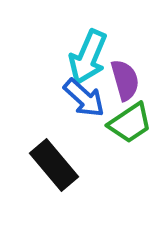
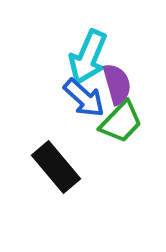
purple semicircle: moved 8 px left, 4 px down
green trapezoid: moved 9 px left, 1 px up; rotated 12 degrees counterclockwise
black rectangle: moved 2 px right, 2 px down
